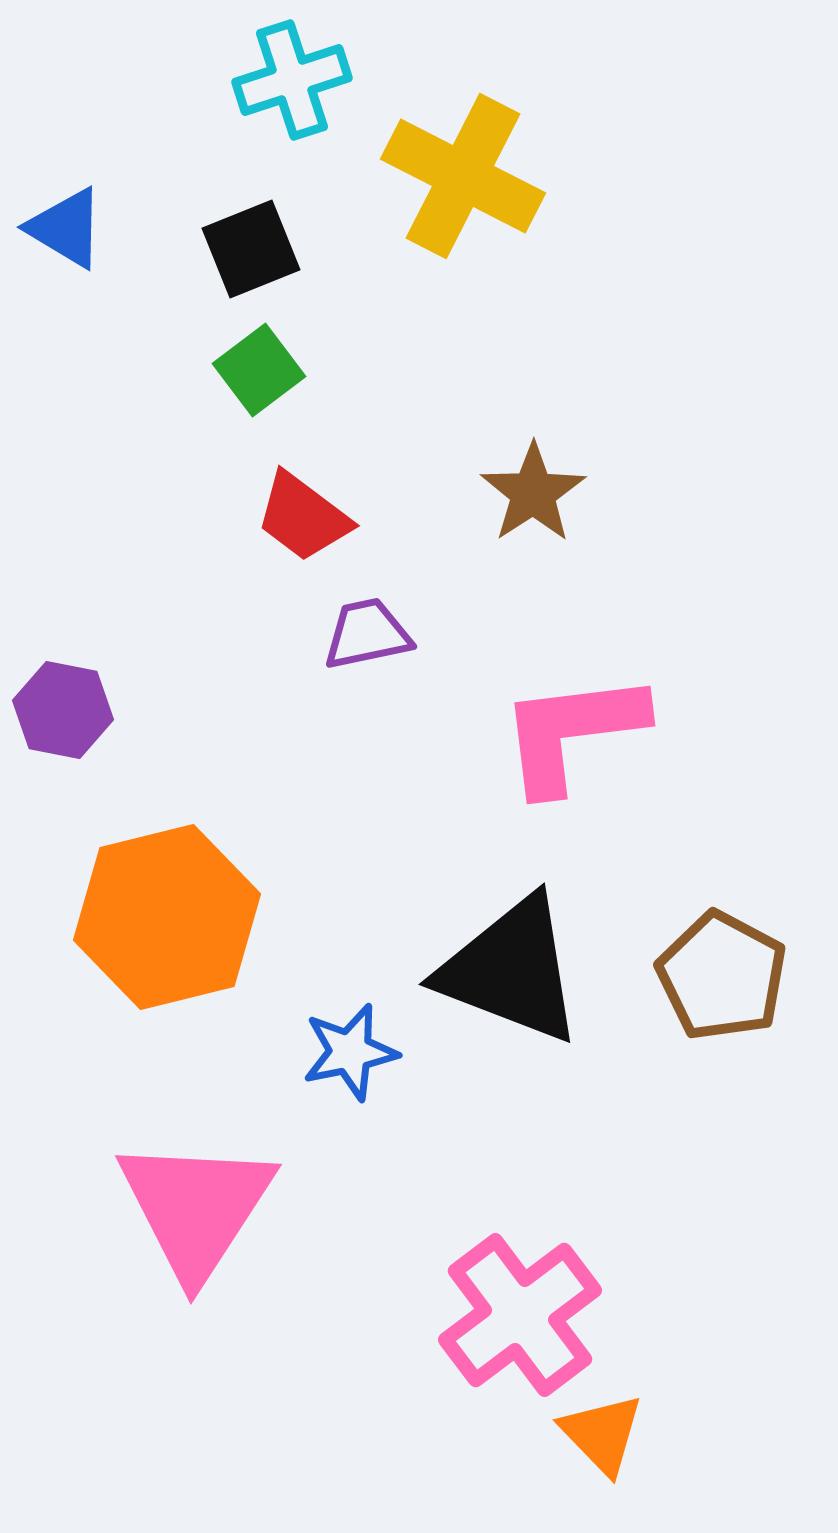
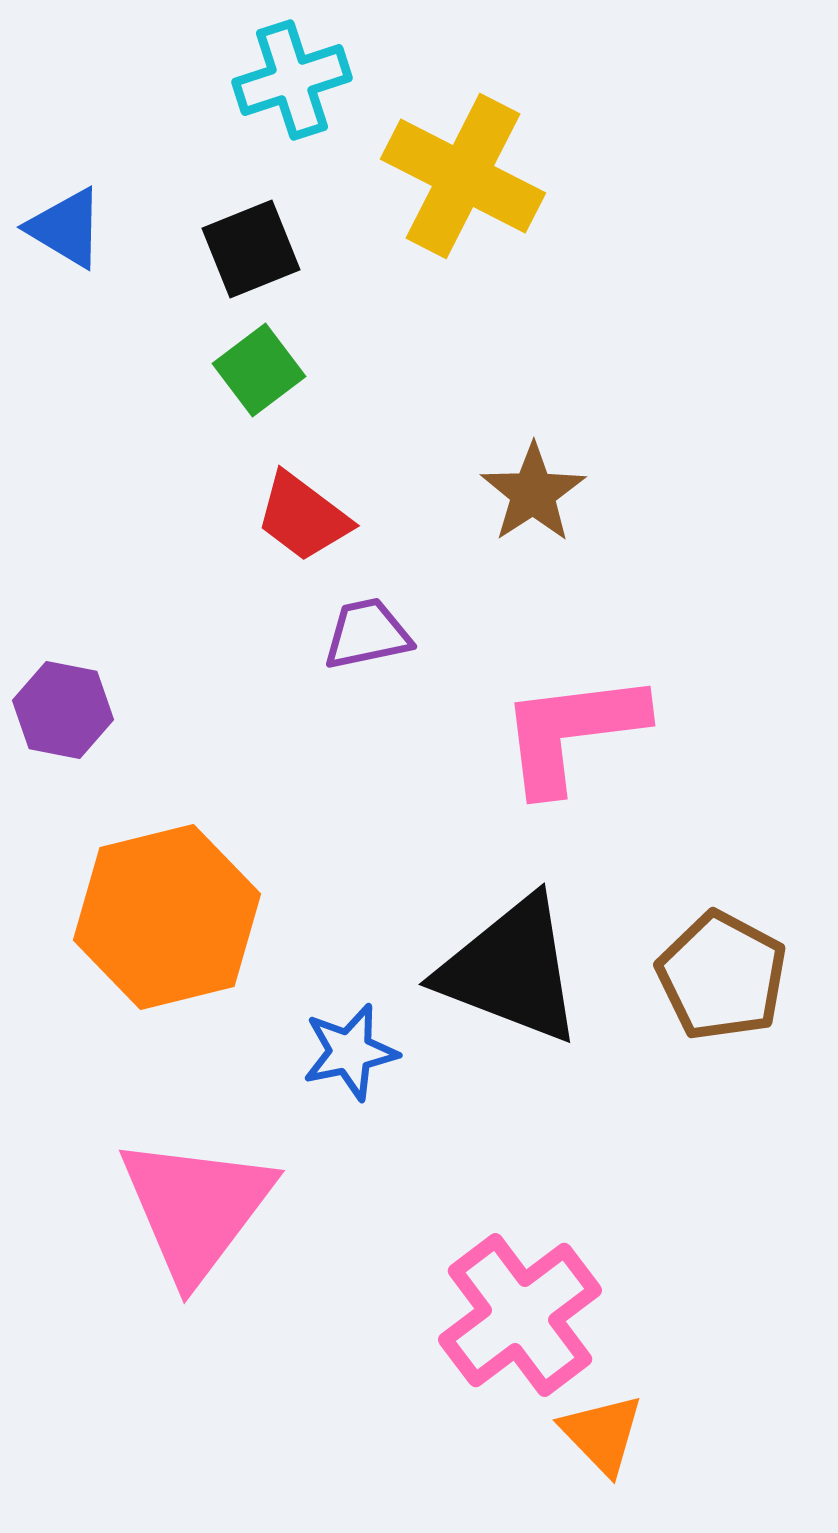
pink triangle: rotated 4 degrees clockwise
